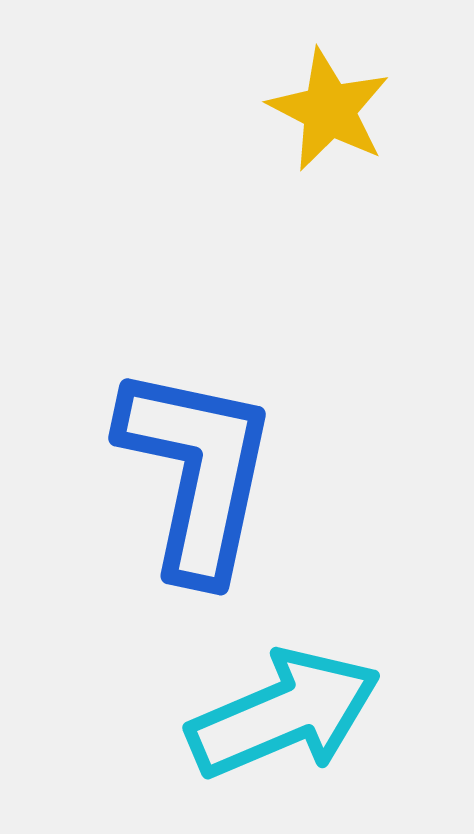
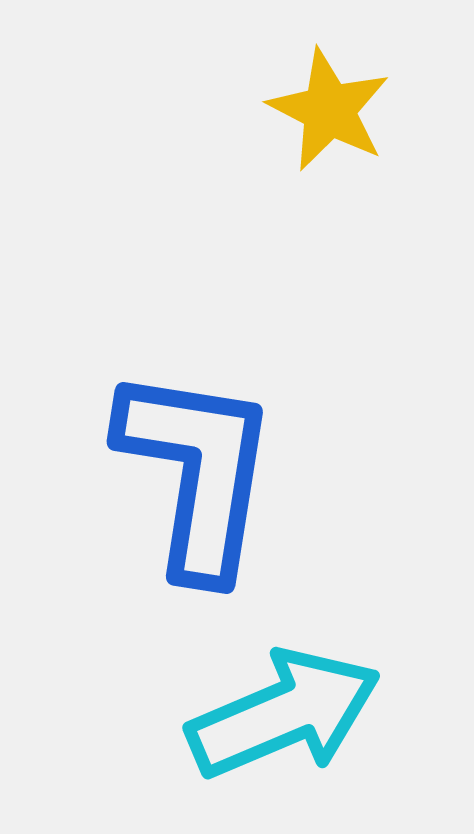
blue L-shape: rotated 3 degrees counterclockwise
